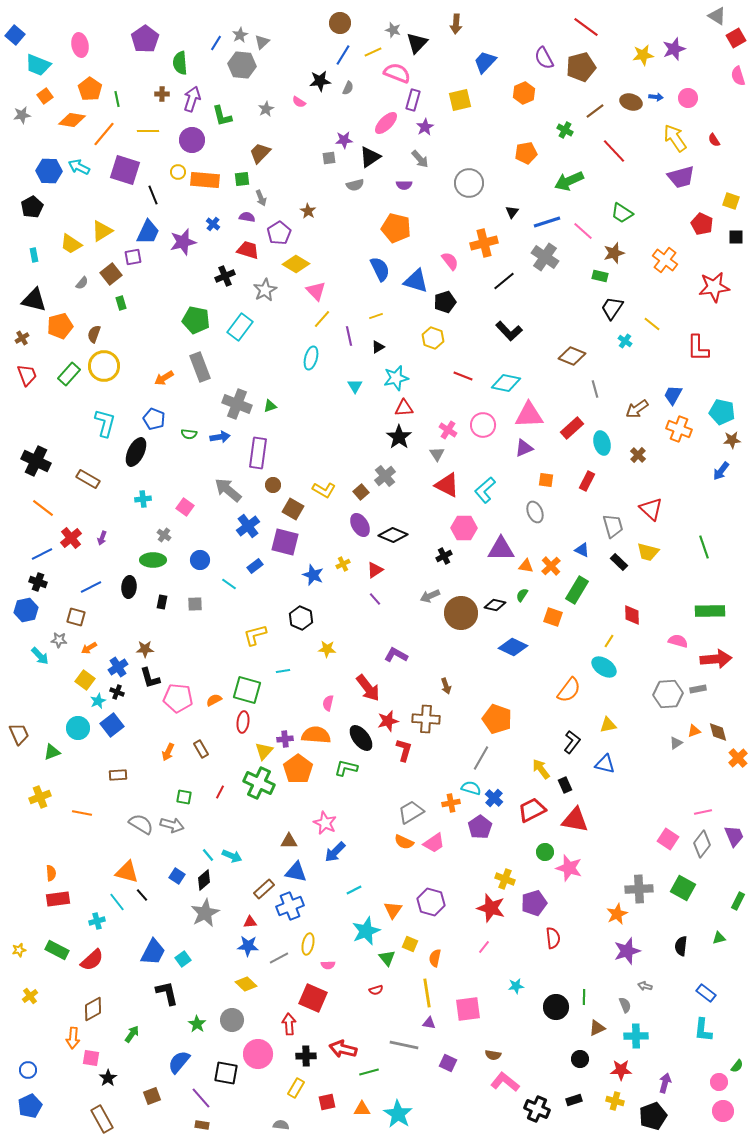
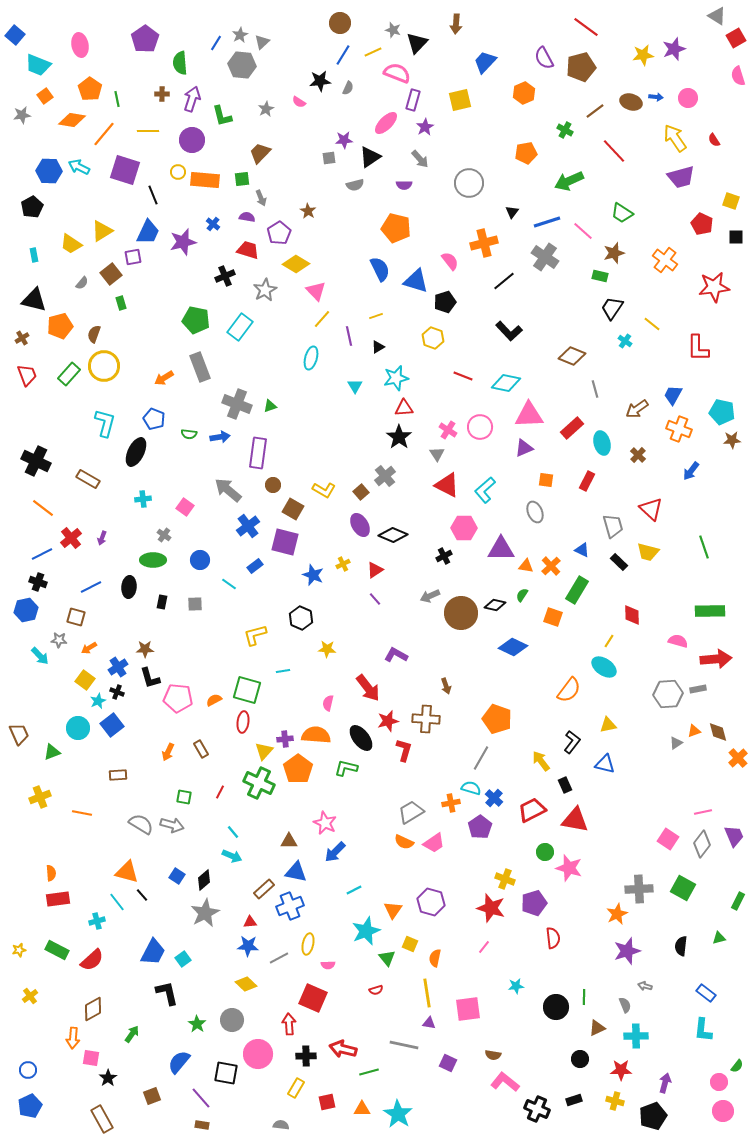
pink circle at (483, 425): moved 3 px left, 2 px down
blue arrow at (721, 471): moved 30 px left
yellow arrow at (541, 769): moved 8 px up
cyan line at (208, 855): moved 25 px right, 23 px up
